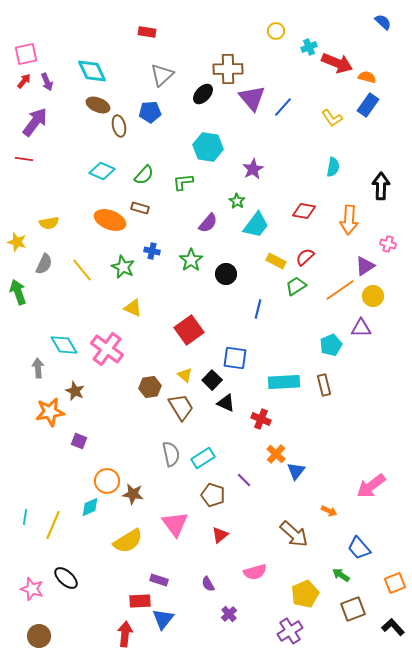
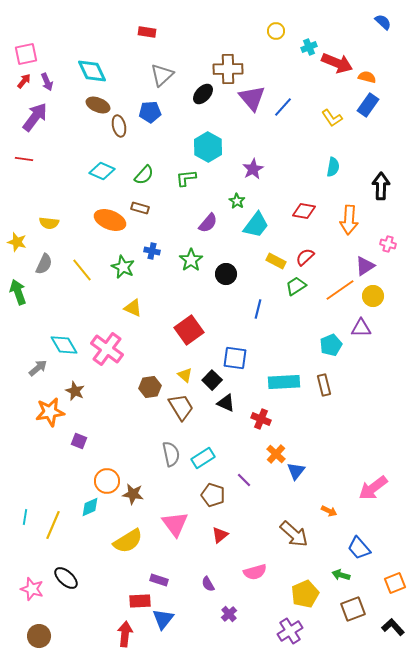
purple arrow at (35, 122): moved 5 px up
cyan hexagon at (208, 147): rotated 20 degrees clockwise
green L-shape at (183, 182): moved 3 px right, 4 px up
yellow semicircle at (49, 223): rotated 18 degrees clockwise
gray arrow at (38, 368): rotated 54 degrees clockwise
pink arrow at (371, 486): moved 2 px right, 2 px down
green arrow at (341, 575): rotated 18 degrees counterclockwise
